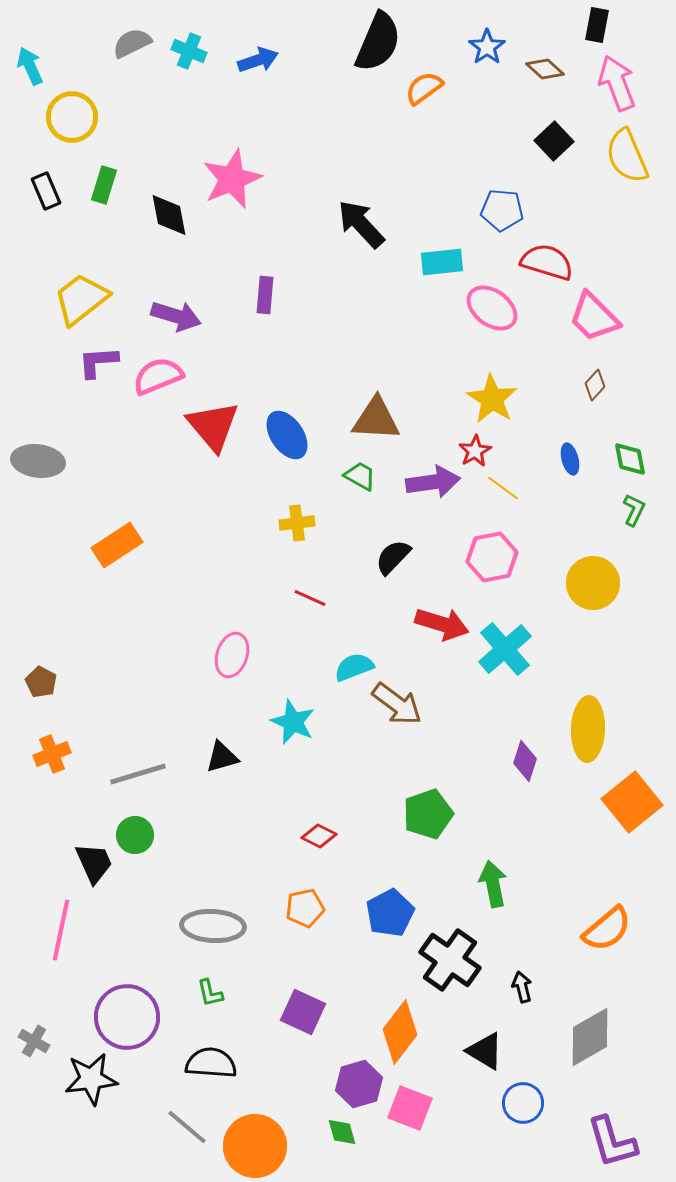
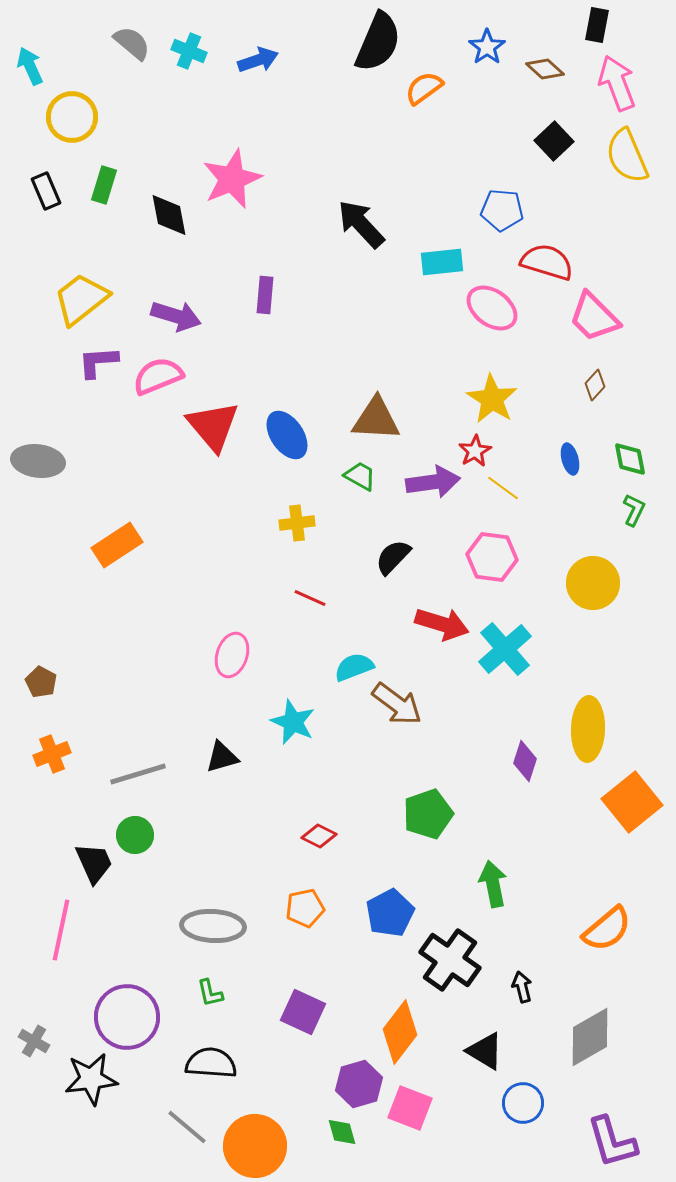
gray semicircle at (132, 43): rotated 66 degrees clockwise
pink hexagon at (492, 557): rotated 18 degrees clockwise
